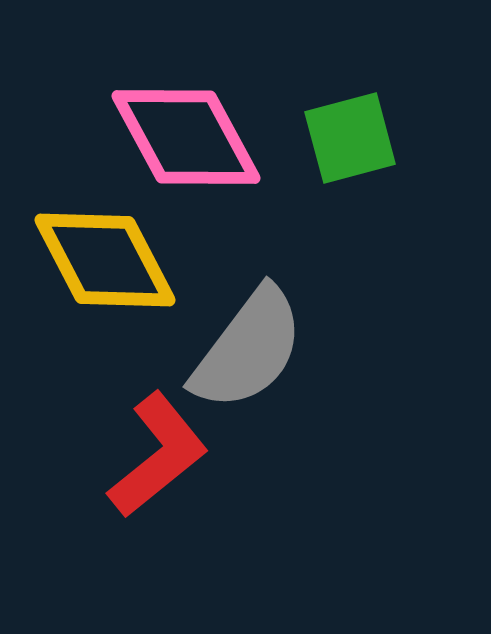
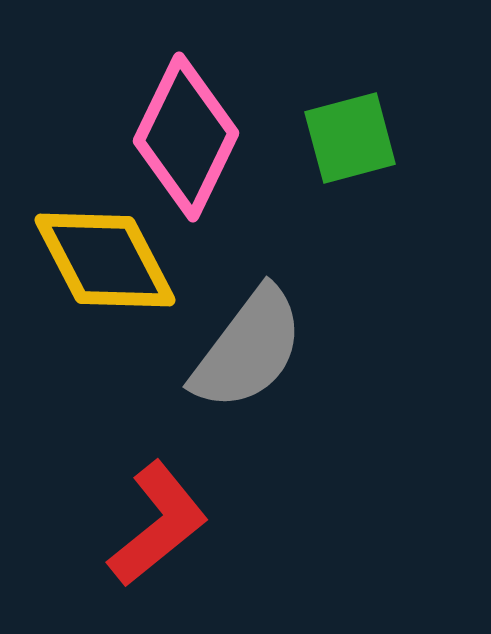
pink diamond: rotated 54 degrees clockwise
red L-shape: moved 69 px down
